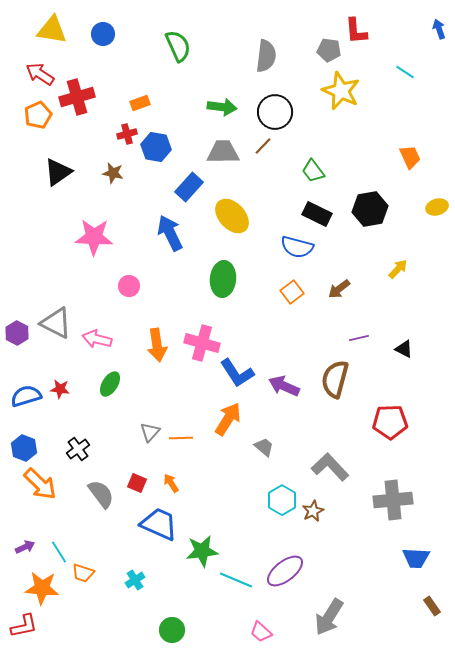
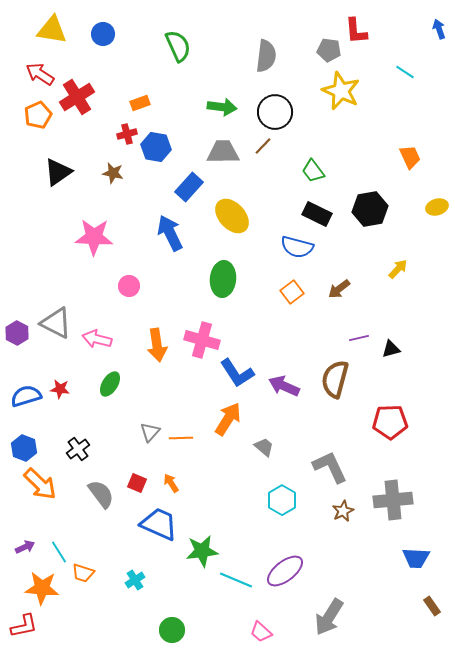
red cross at (77, 97): rotated 16 degrees counterclockwise
pink cross at (202, 343): moved 3 px up
black triangle at (404, 349): moved 13 px left; rotated 42 degrees counterclockwise
gray L-shape at (330, 467): rotated 18 degrees clockwise
brown star at (313, 511): moved 30 px right
